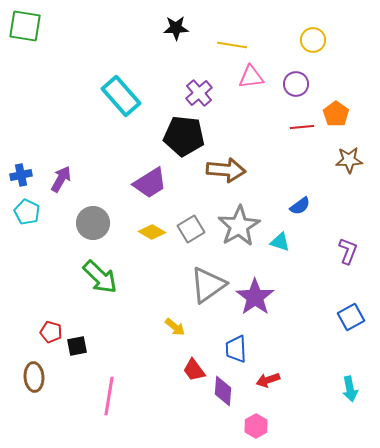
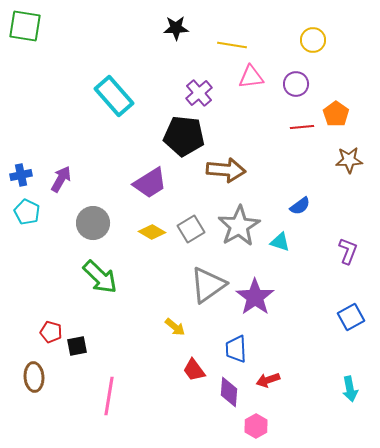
cyan rectangle: moved 7 px left
purple diamond: moved 6 px right, 1 px down
